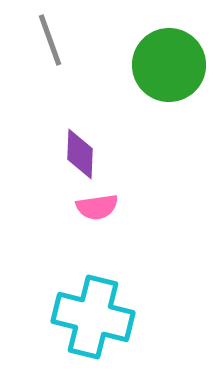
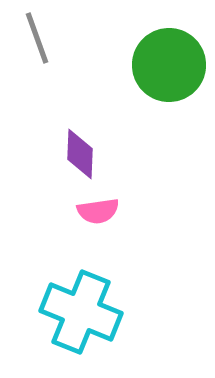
gray line: moved 13 px left, 2 px up
pink semicircle: moved 1 px right, 4 px down
cyan cross: moved 12 px left, 5 px up; rotated 8 degrees clockwise
